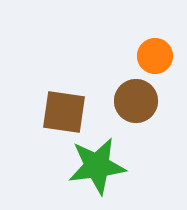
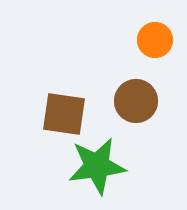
orange circle: moved 16 px up
brown square: moved 2 px down
